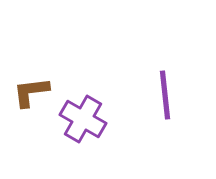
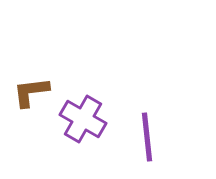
purple line: moved 18 px left, 42 px down
